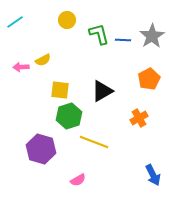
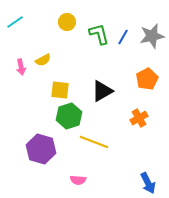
yellow circle: moved 2 px down
gray star: rotated 20 degrees clockwise
blue line: moved 3 px up; rotated 63 degrees counterclockwise
pink arrow: rotated 98 degrees counterclockwise
orange pentagon: moved 2 px left
blue arrow: moved 5 px left, 8 px down
pink semicircle: rotated 35 degrees clockwise
